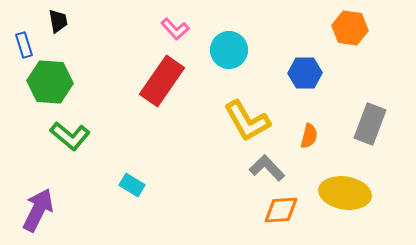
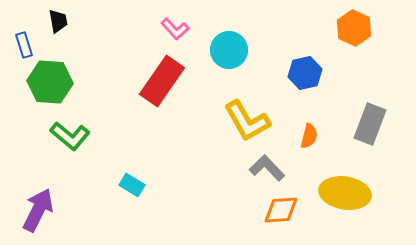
orange hexagon: moved 4 px right; rotated 16 degrees clockwise
blue hexagon: rotated 12 degrees counterclockwise
